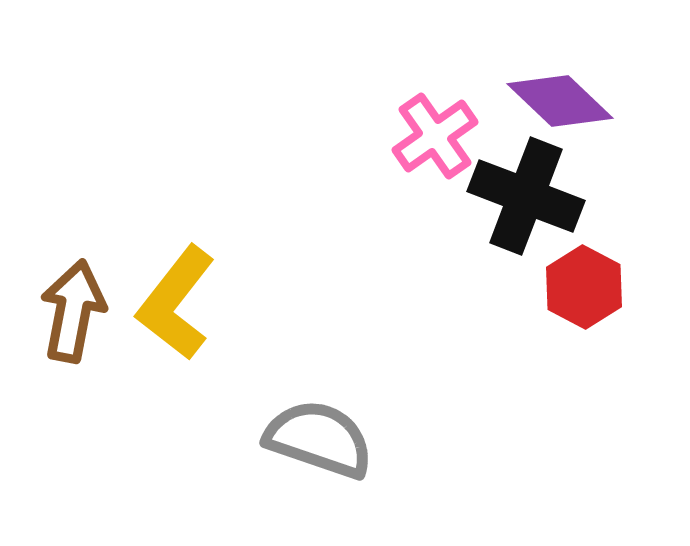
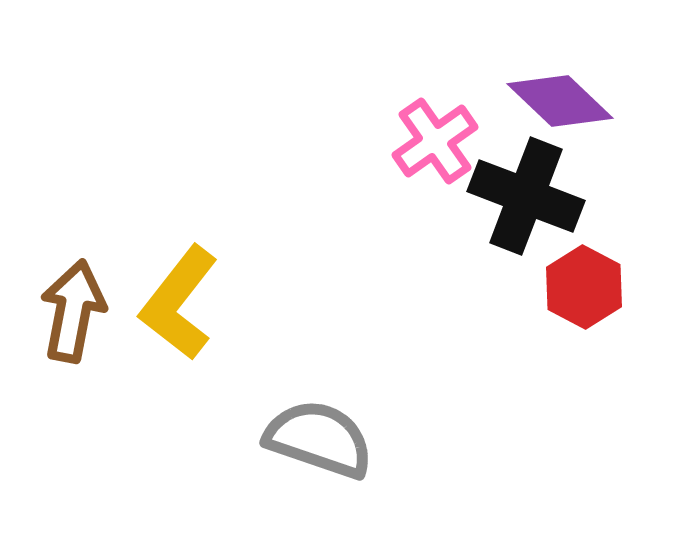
pink cross: moved 5 px down
yellow L-shape: moved 3 px right
